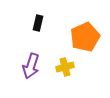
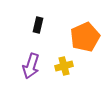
black rectangle: moved 2 px down
yellow cross: moved 1 px left, 1 px up
